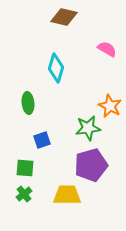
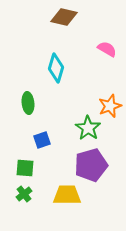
orange star: rotated 25 degrees clockwise
green star: rotated 30 degrees counterclockwise
